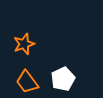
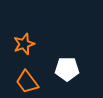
white pentagon: moved 4 px right, 10 px up; rotated 25 degrees clockwise
